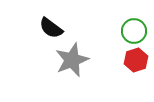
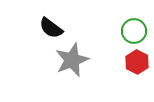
red hexagon: moved 1 px right, 2 px down; rotated 15 degrees counterclockwise
